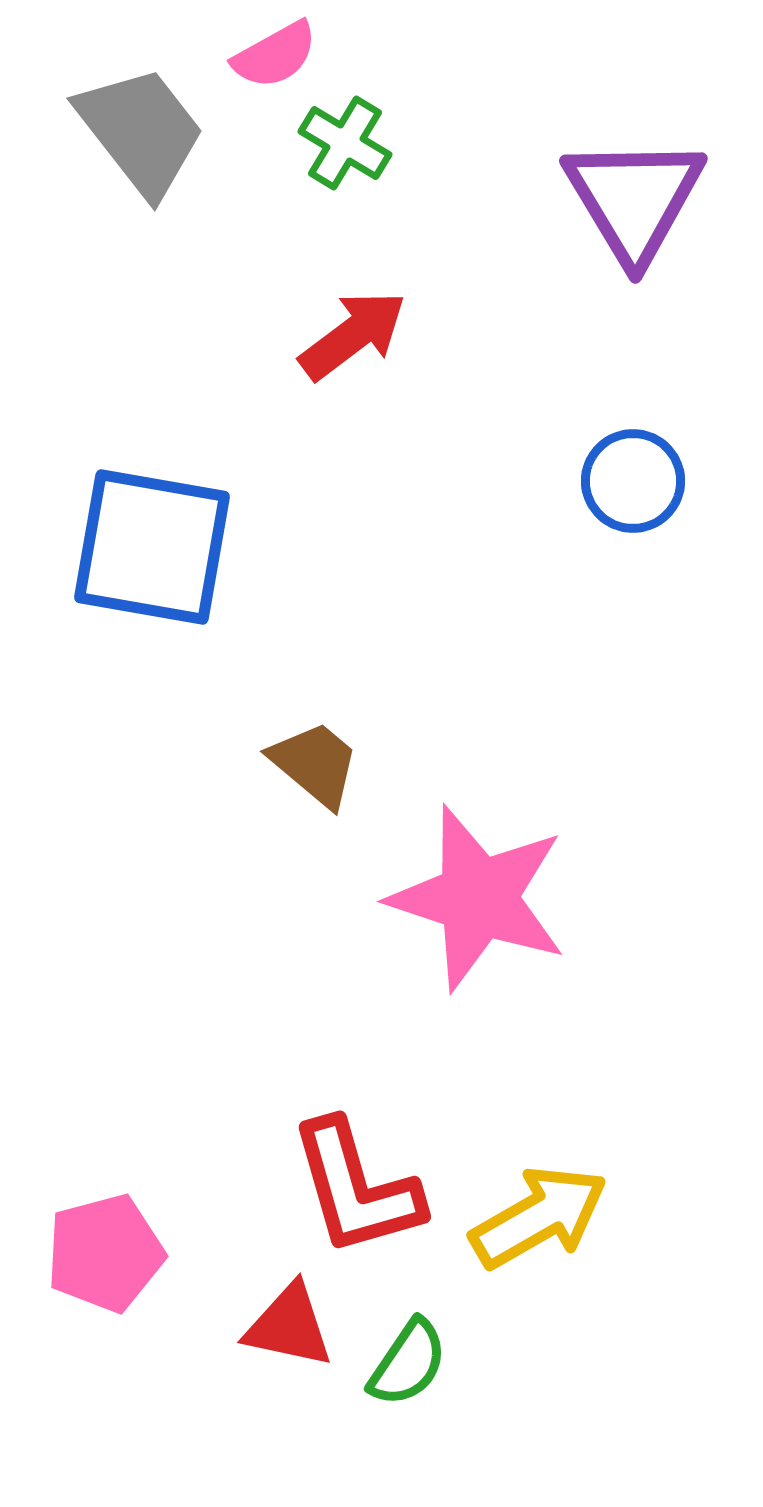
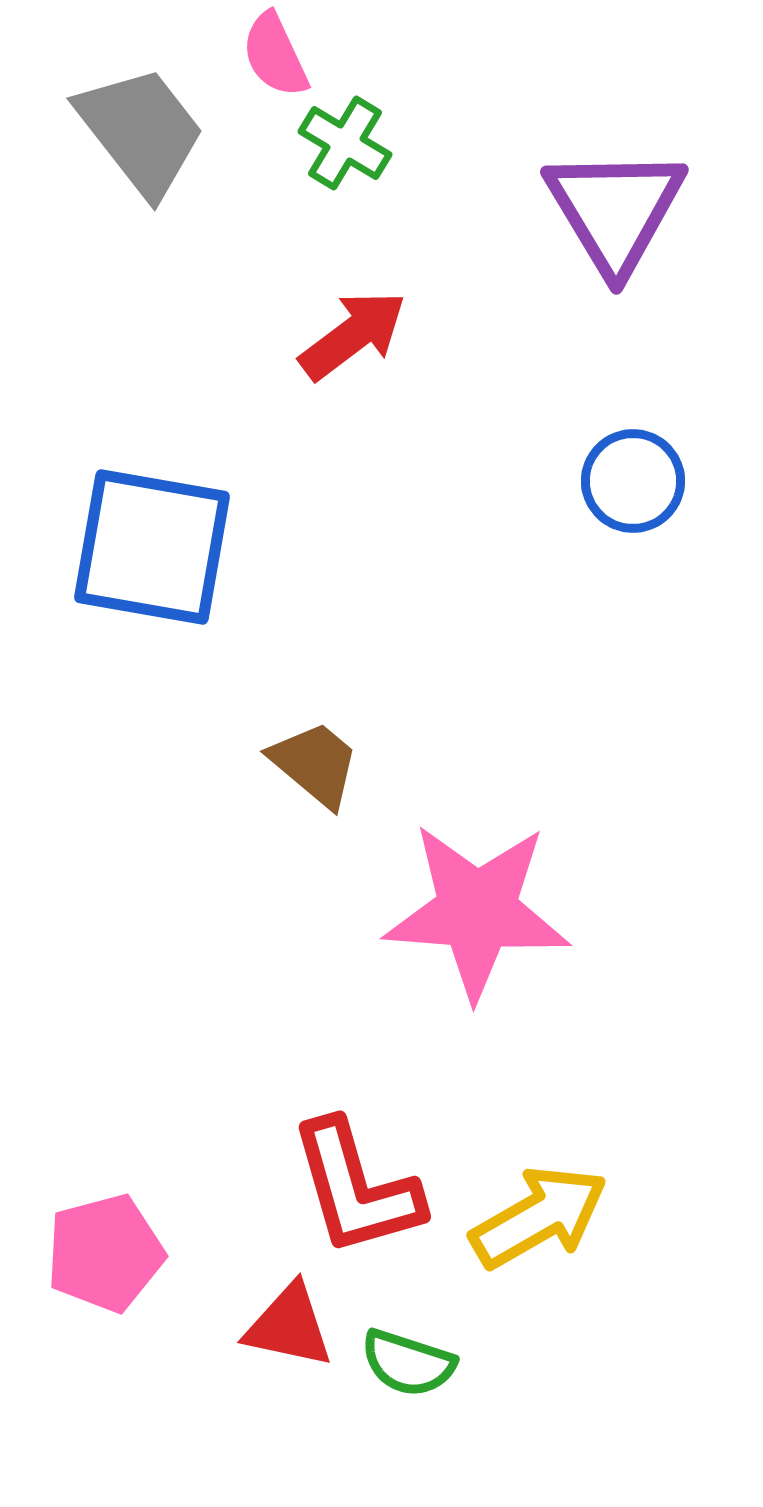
pink semicircle: rotated 94 degrees clockwise
purple triangle: moved 19 px left, 11 px down
pink star: moved 1 px left, 13 px down; rotated 14 degrees counterclockwise
green semicircle: rotated 74 degrees clockwise
